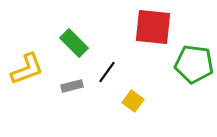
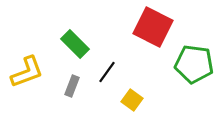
red square: rotated 21 degrees clockwise
green rectangle: moved 1 px right, 1 px down
yellow L-shape: moved 3 px down
gray rectangle: rotated 55 degrees counterclockwise
yellow square: moved 1 px left, 1 px up
